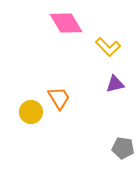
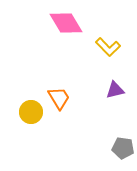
purple triangle: moved 6 px down
